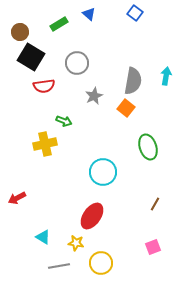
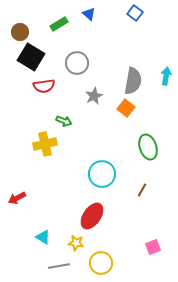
cyan circle: moved 1 px left, 2 px down
brown line: moved 13 px left, 14 px up
